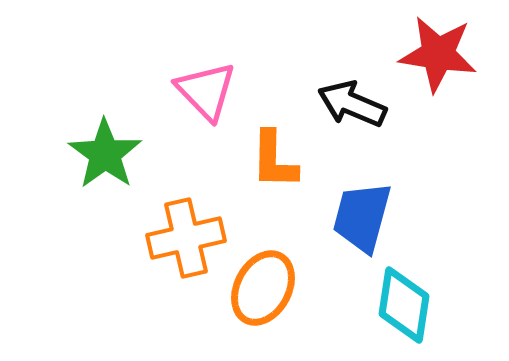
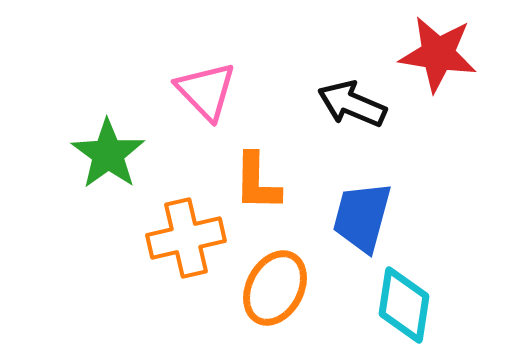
green star: moved 3 px right
orange L-shape: moved 17 px left, 22 px down
orange ellipse: moved 12 px right
